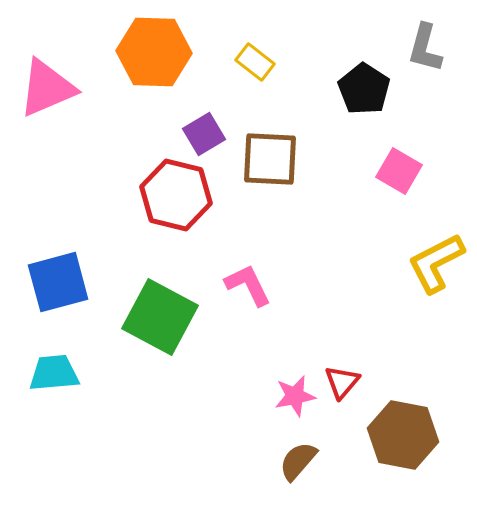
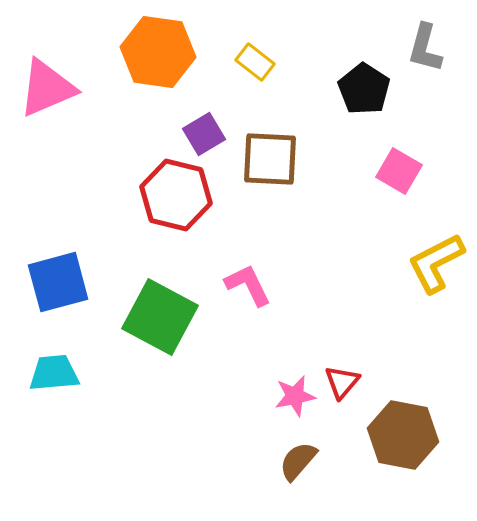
orange hexagon: moved 4 px right; rotated 6 degrees clockwise
